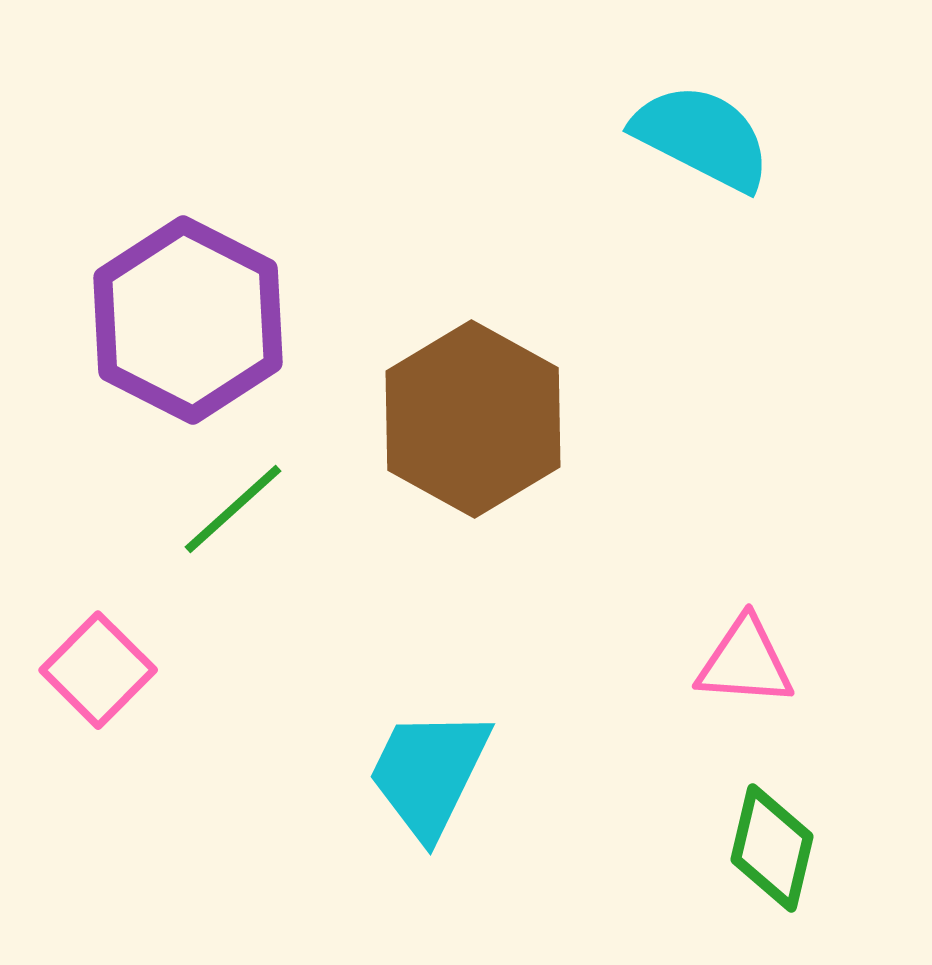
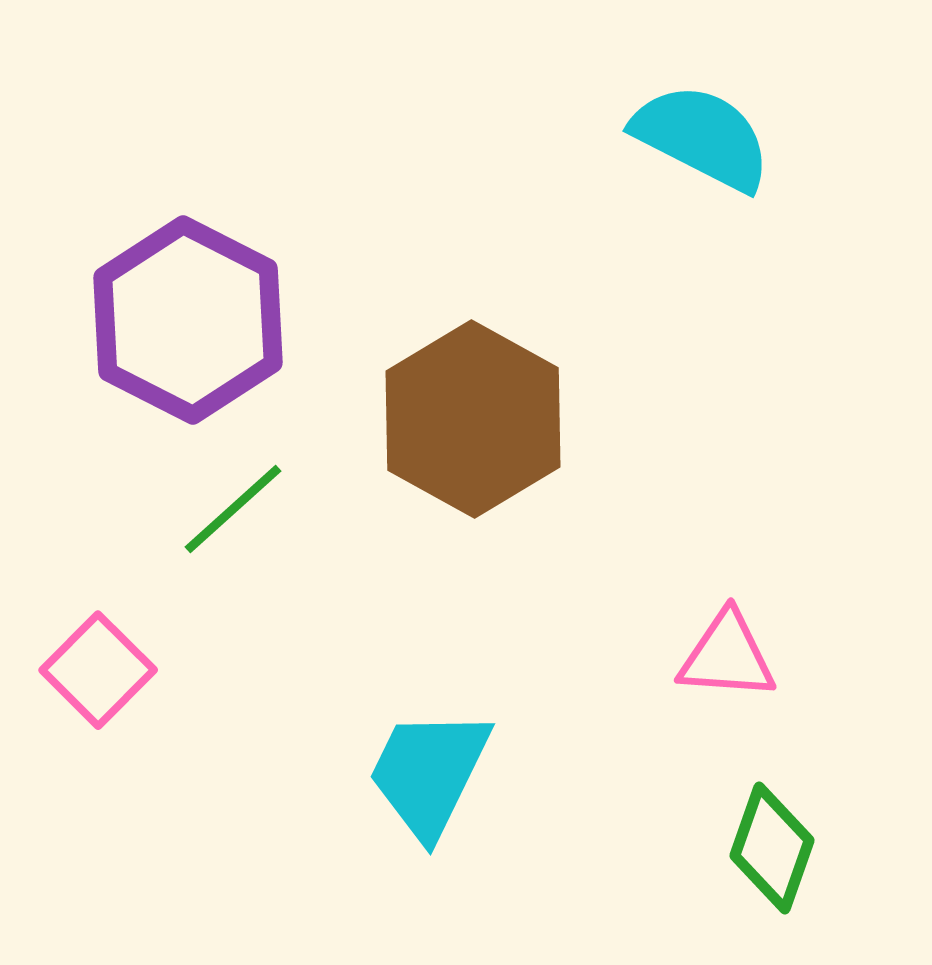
pink triangle: moved 18 px left, 6 px up
green diamond: rotated 6 degrees clockwise
